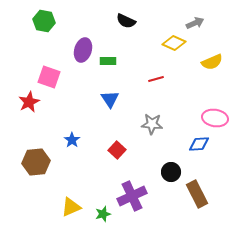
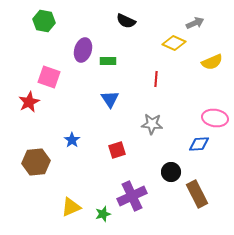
red line: rotated 70 degrees counterclockwise
red square: rotated 30 degrees clockwise
